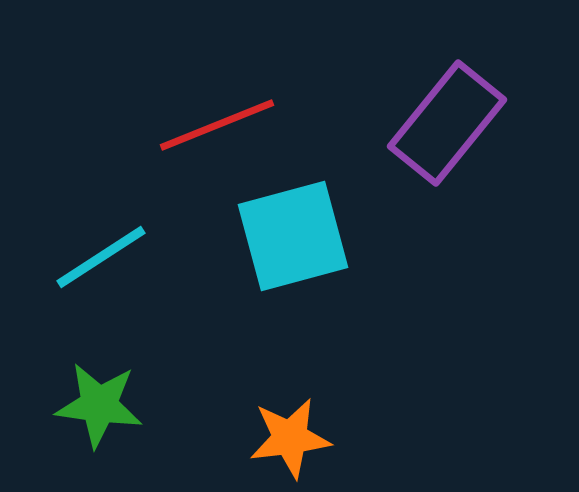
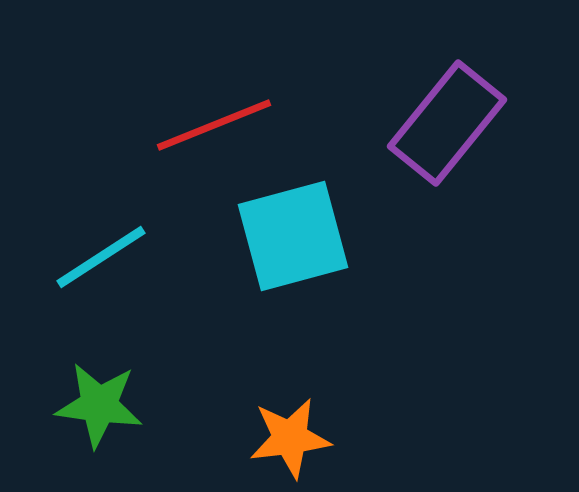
red line: moved 3 px left
